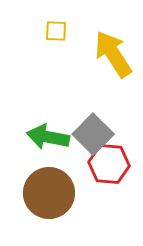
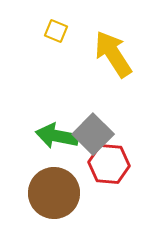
yellow square: rotated 20 degrees clockwise
green arrow: moved 9 px right, 1 px up
brown circle: moved 5 px right
